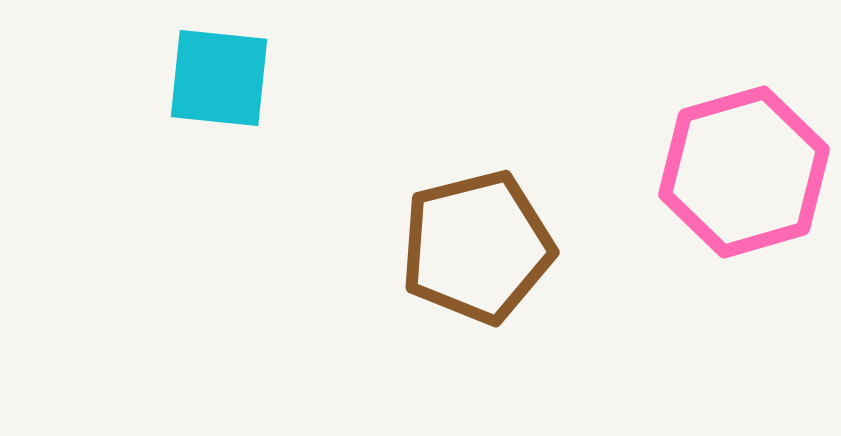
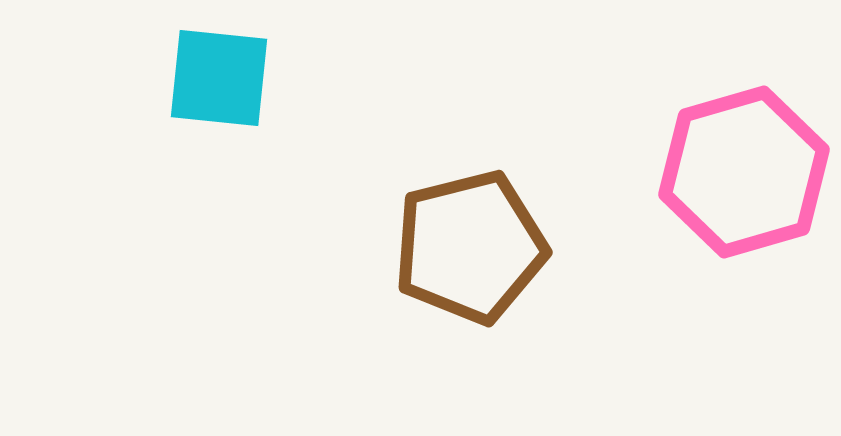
brown pentagon: moved 7 px left
